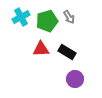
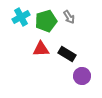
green pentagon: moved 1 px left
black rectangle: moved 2 px down
purple circle: moved 7 px right, 3 px up
